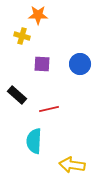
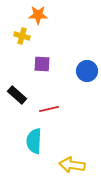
blue circle: moved 7 px right, 7 px down
